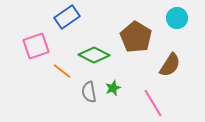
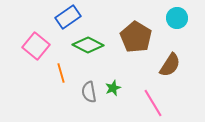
blue rectangle: moved 1 px right
pink square: rotated 32 degrees counterclockwise
green diamond: moved 6 px left, 10 px up
orange line: moved 1 px left, 2 px down; rotated 36 degrees clockwise
